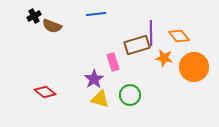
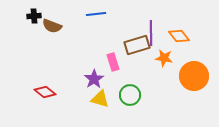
black cross: rotated 24 degrees clockwise
orange circle: moved 9 px down
